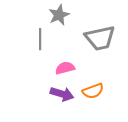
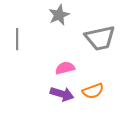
gray line: moved 23 px left
